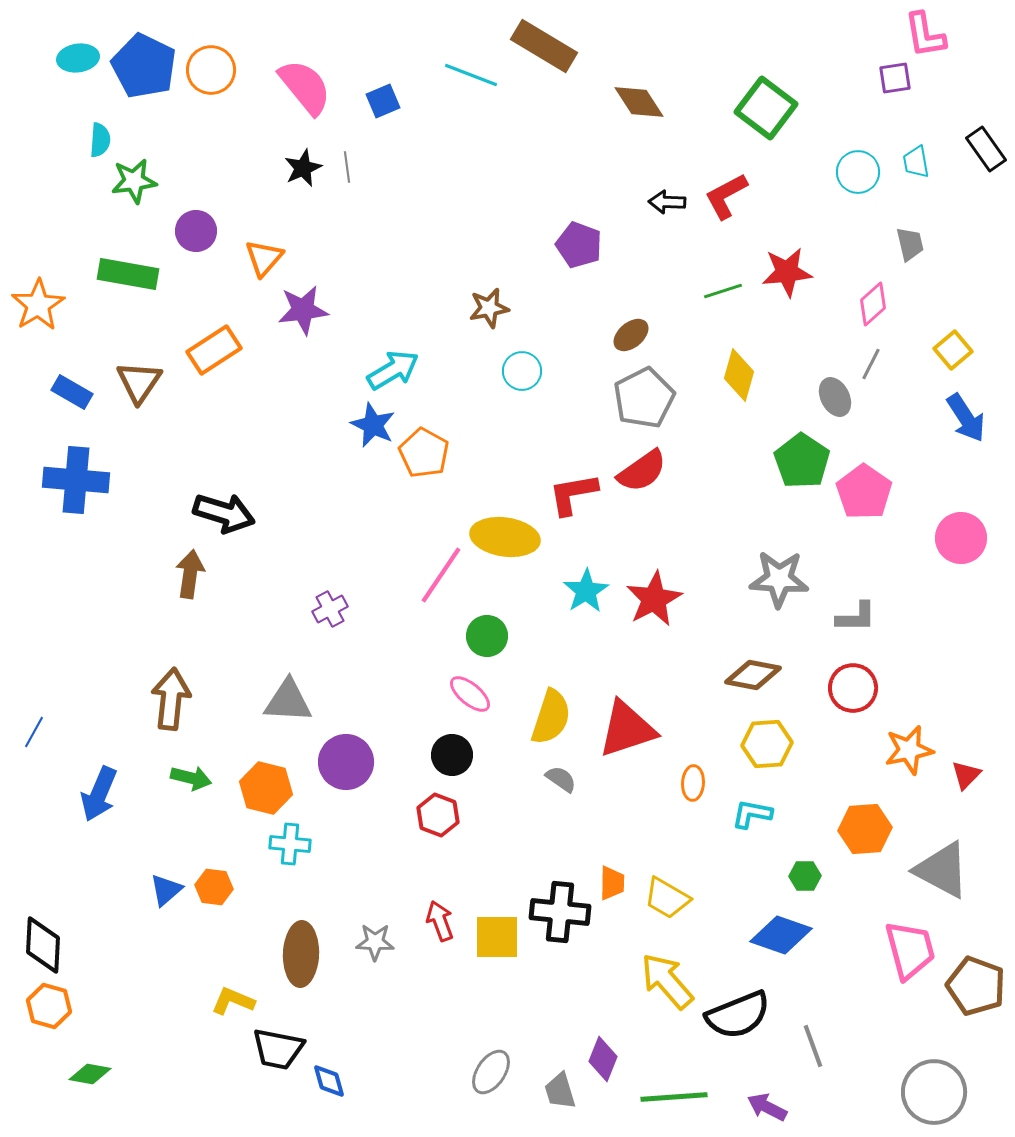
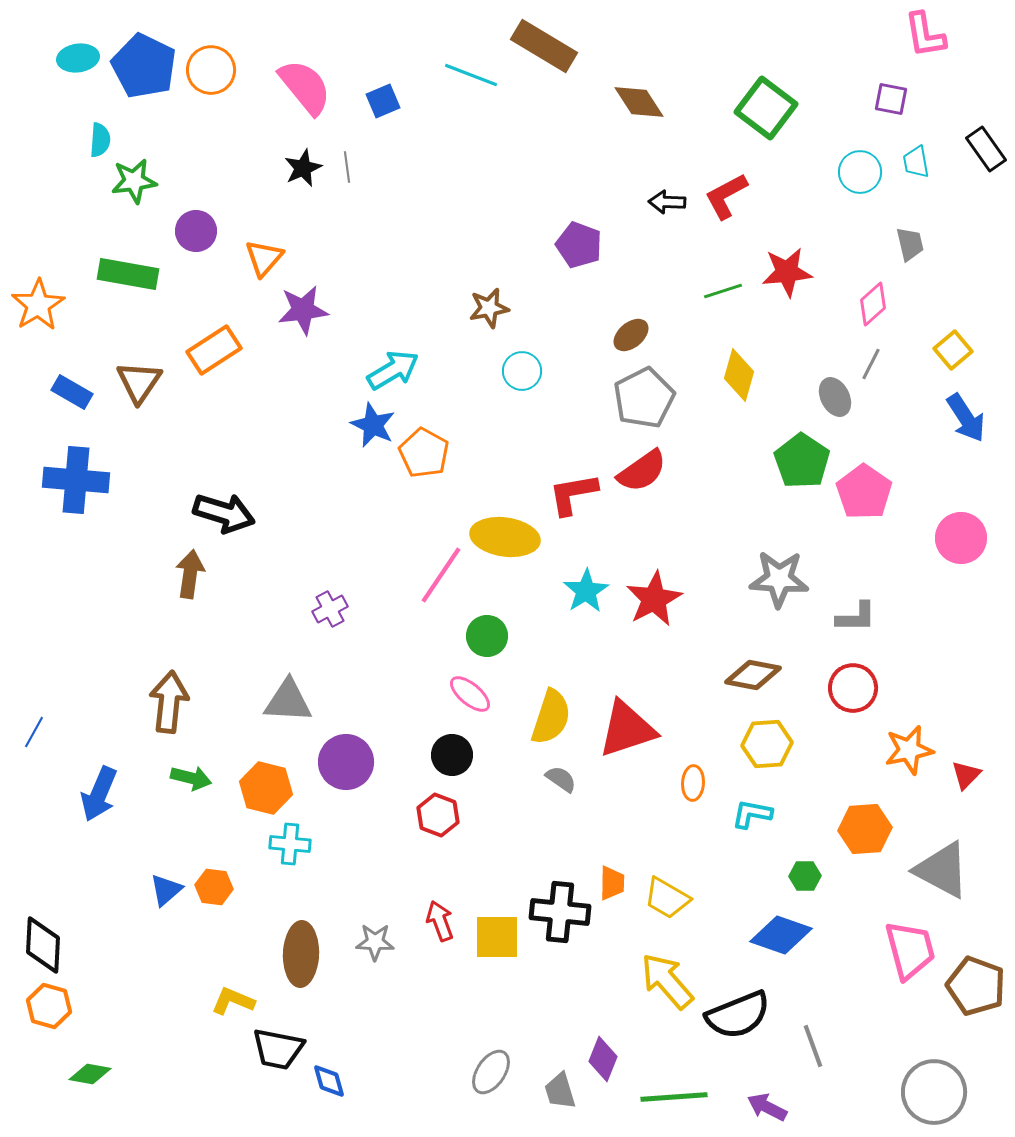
purple square at (895, 78): moved 4 px left, 21 px down; rotated 20 degrees clockwise
cyan circle at (858, 172): moved 2 px right
brown arrow at (171, 699): moved 2 px left, 3 px down
